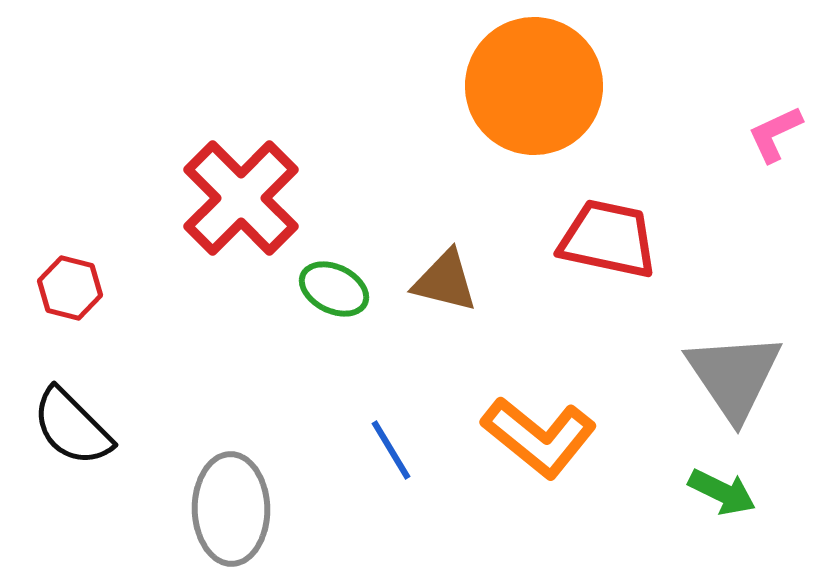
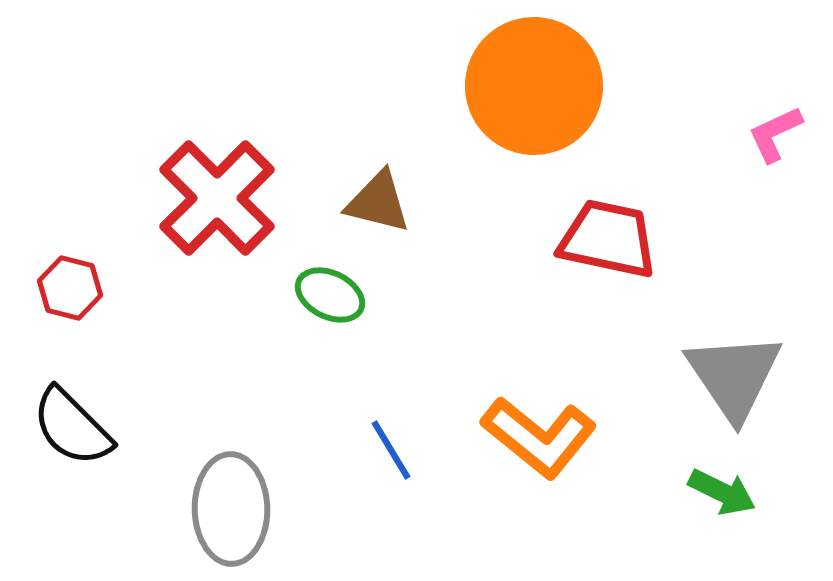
red cross: moved 24 px left
brown triangle: moved 67 px left, 79 px up
green ellipse: moved 4 px left, 6 px down
